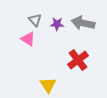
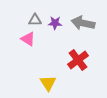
gray triangle: rotated 48 degrees counterclockwise
purple star: moved 2 px left, 1 px up
yellow triangle: moved 2 px up
